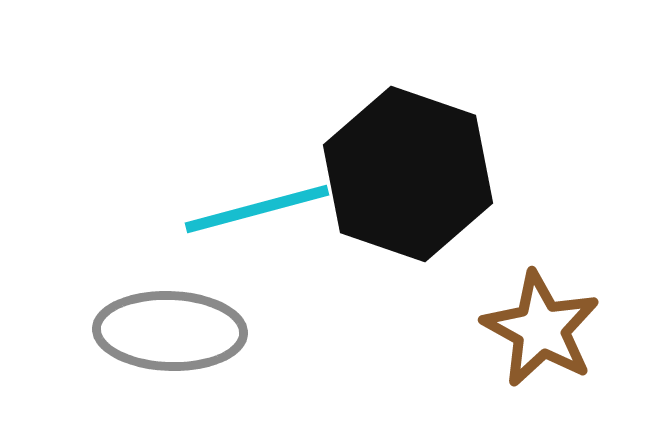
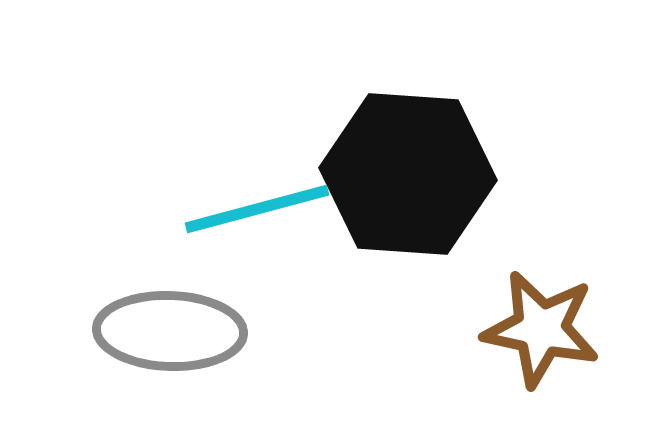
black hexagon: rotated 15 degrees counterclockwise
brown star: rotated 17 degrees counterclockwise
